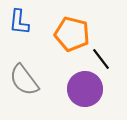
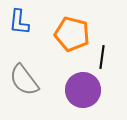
black line: moved 1 px right, 2 px up; rotated 45 degrees clockwise
purple circle: moved 2 px left, 1 px down
